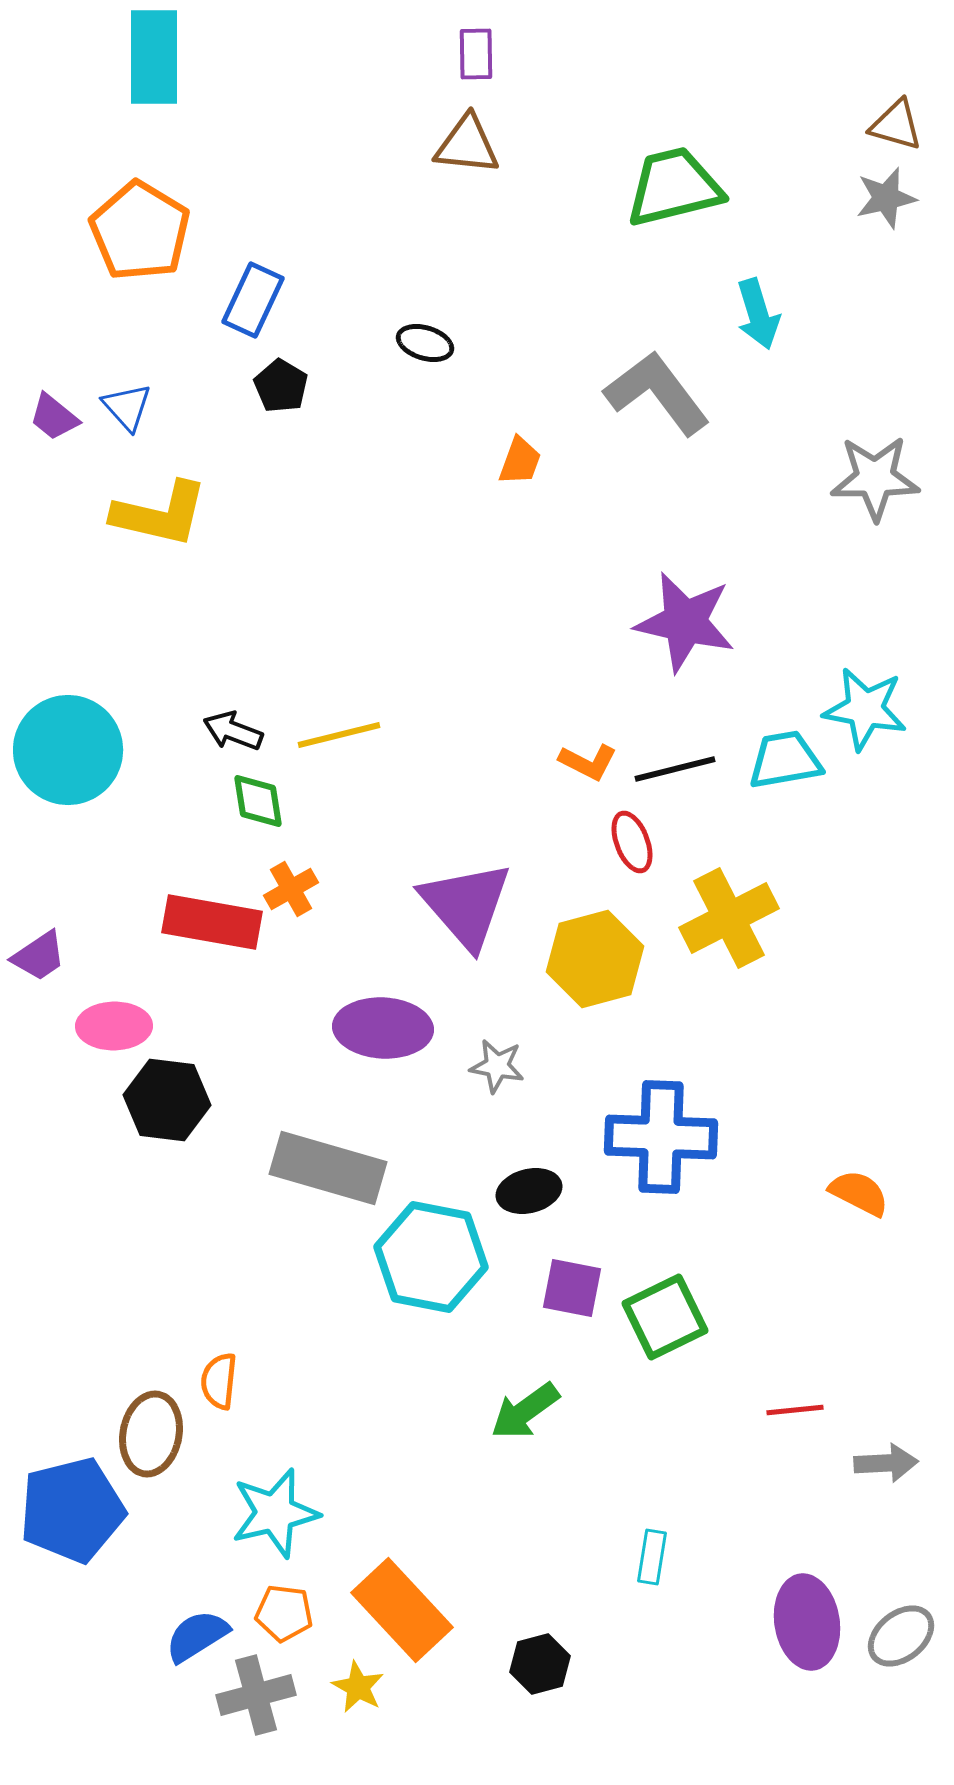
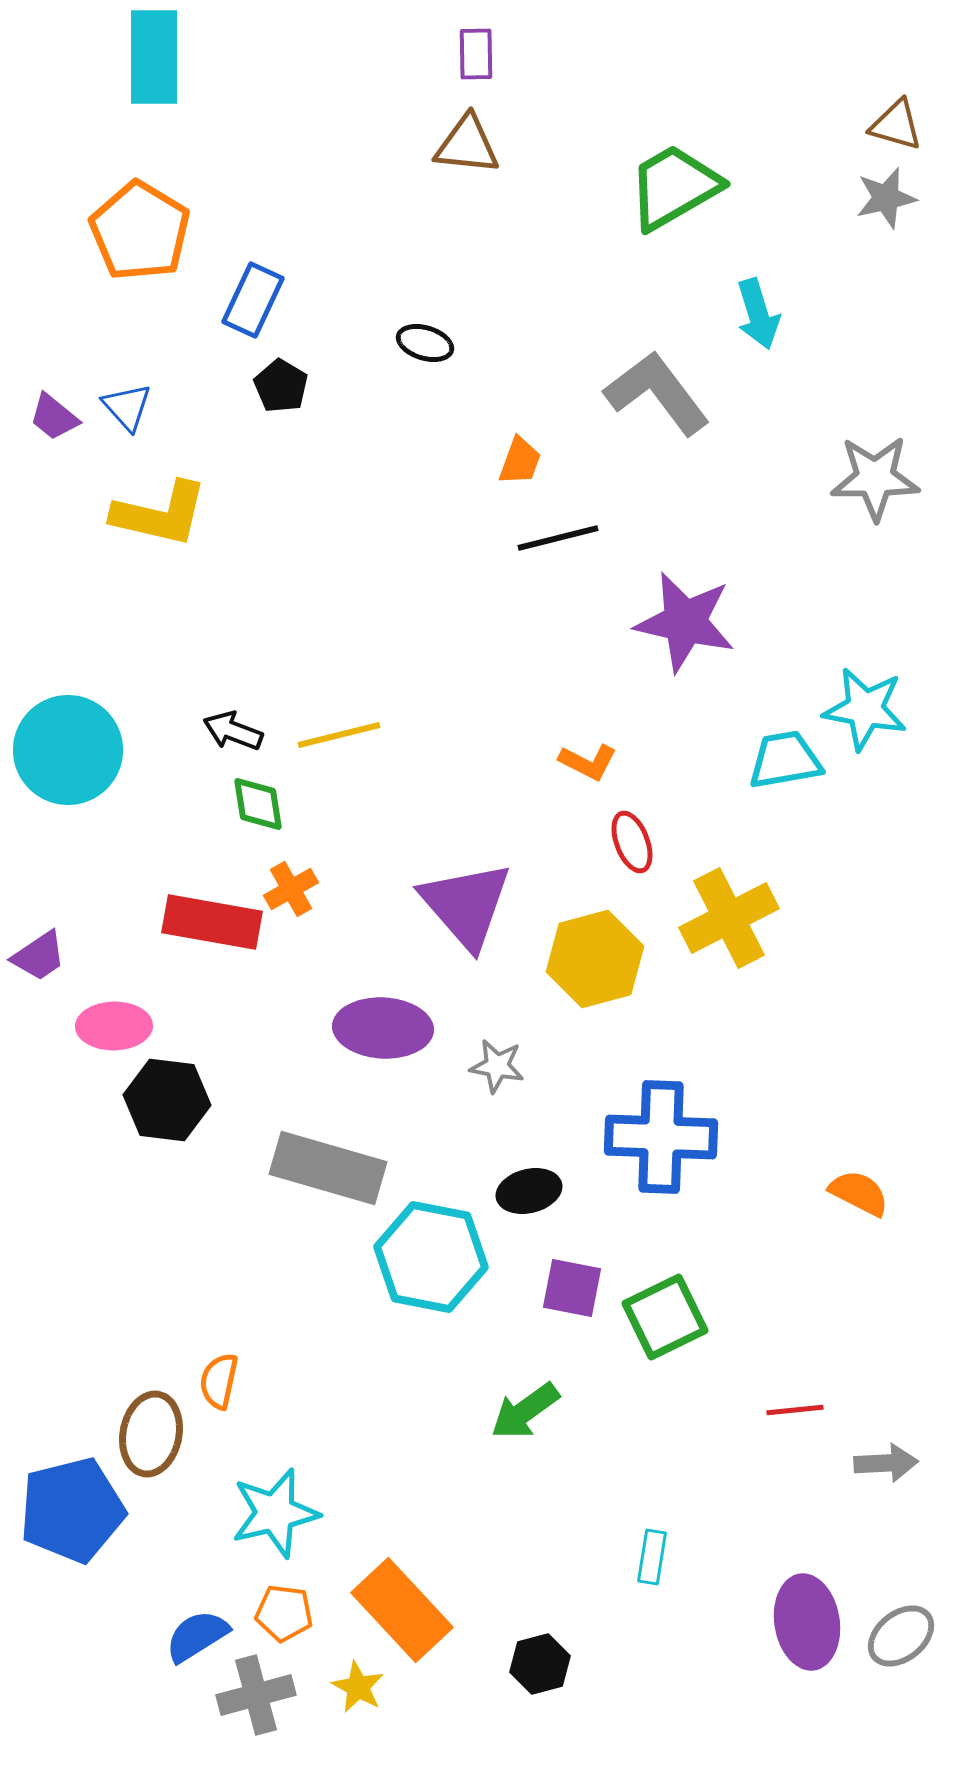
green trapezoid at (674, 187): rotated 16 degrees counterclockwise
black line at (675, 769): moved 117 px left, 231 px up
green diamond at (258, 801): moved 3 px down
orange semicircle at (219, 1381): rotated 6 degrees clockwise
